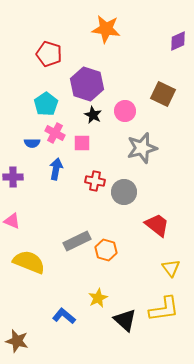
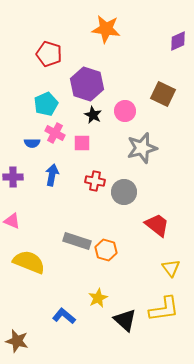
cyan pentagon: rotated 10 degrees clockwise
blue arrow: moved 4 px left, 6 px down
gray rectangle: rotated 44 degrees clockwise
